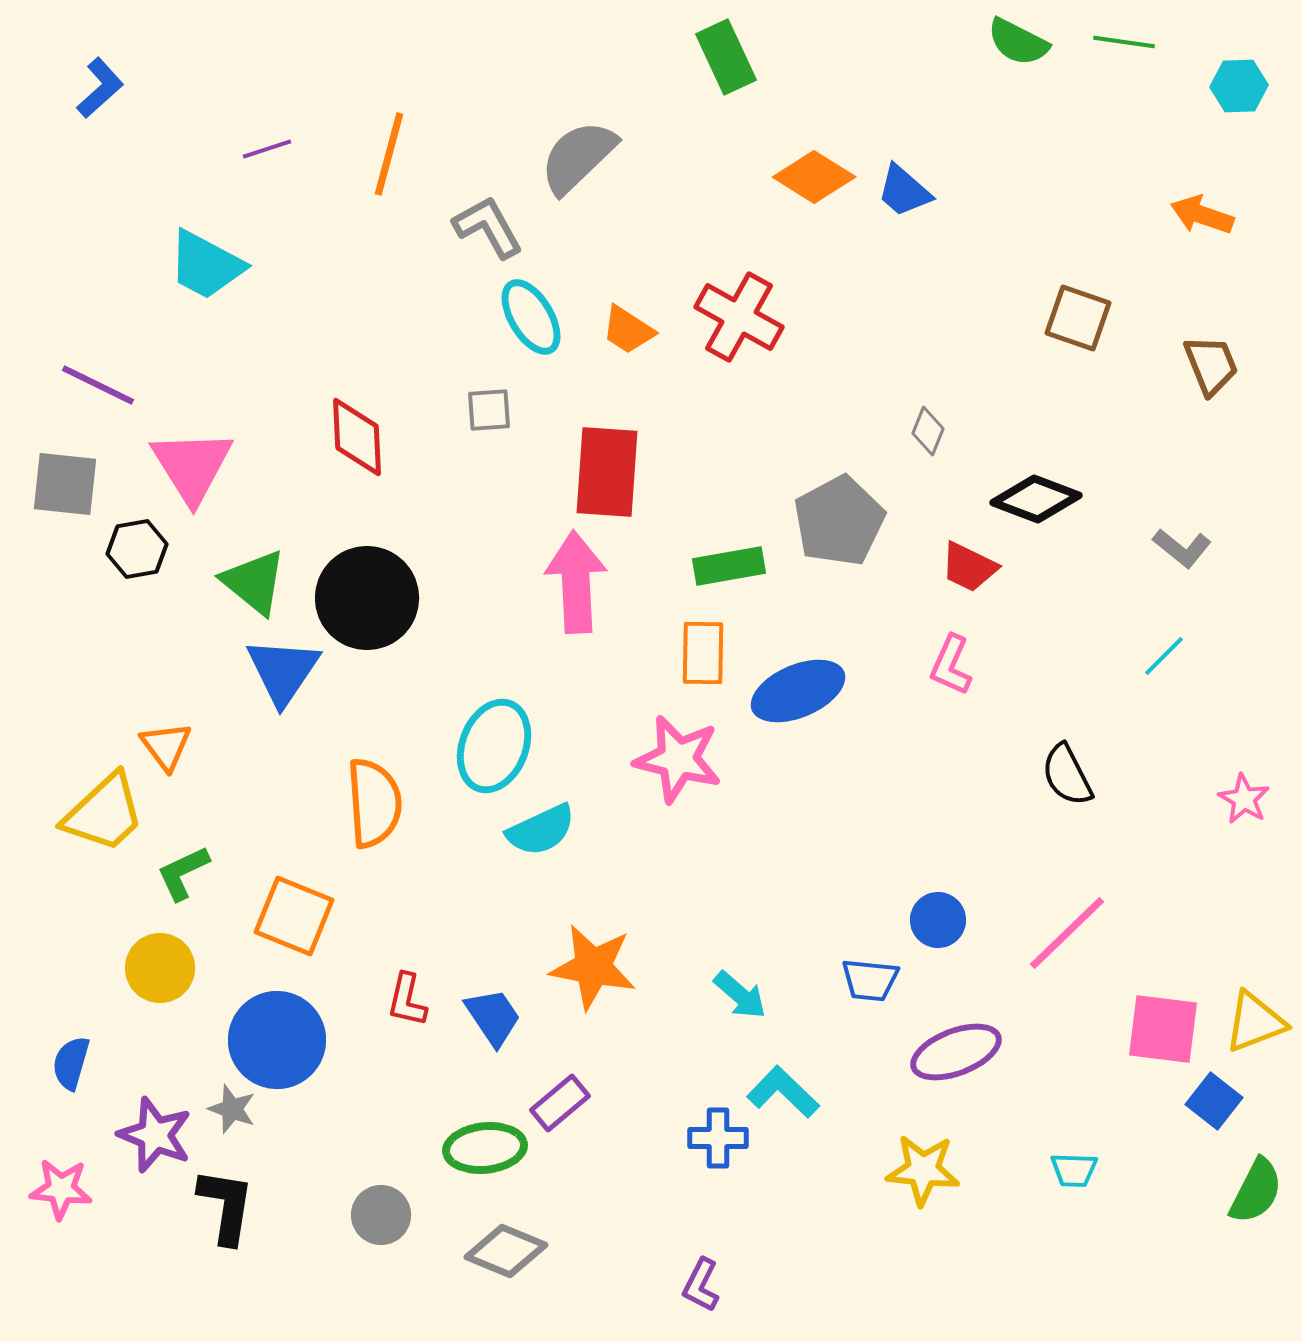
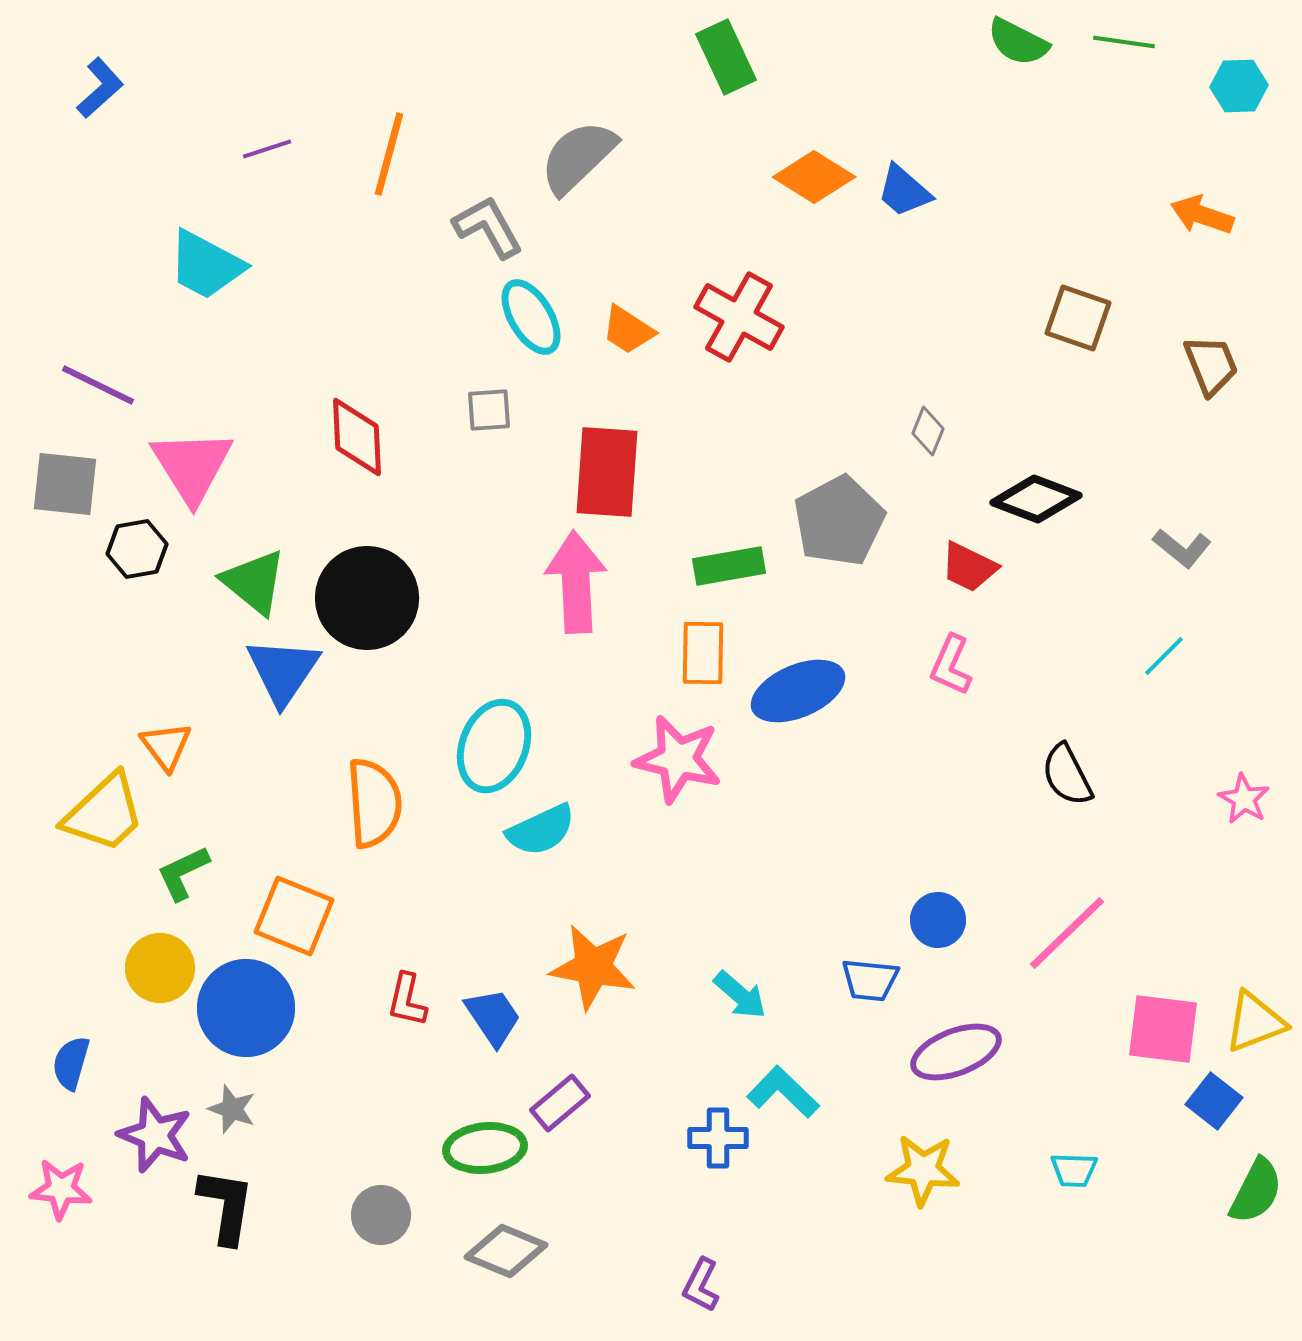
blue circle at (277, 1040): moved 31 px left, 32 px up
